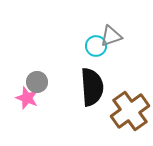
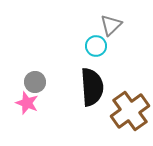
gray triangle: moved 11 px up; rotated 25 degrees counterclockwise
gray circle: moved 2 px left
pink star: moved 5 px down
